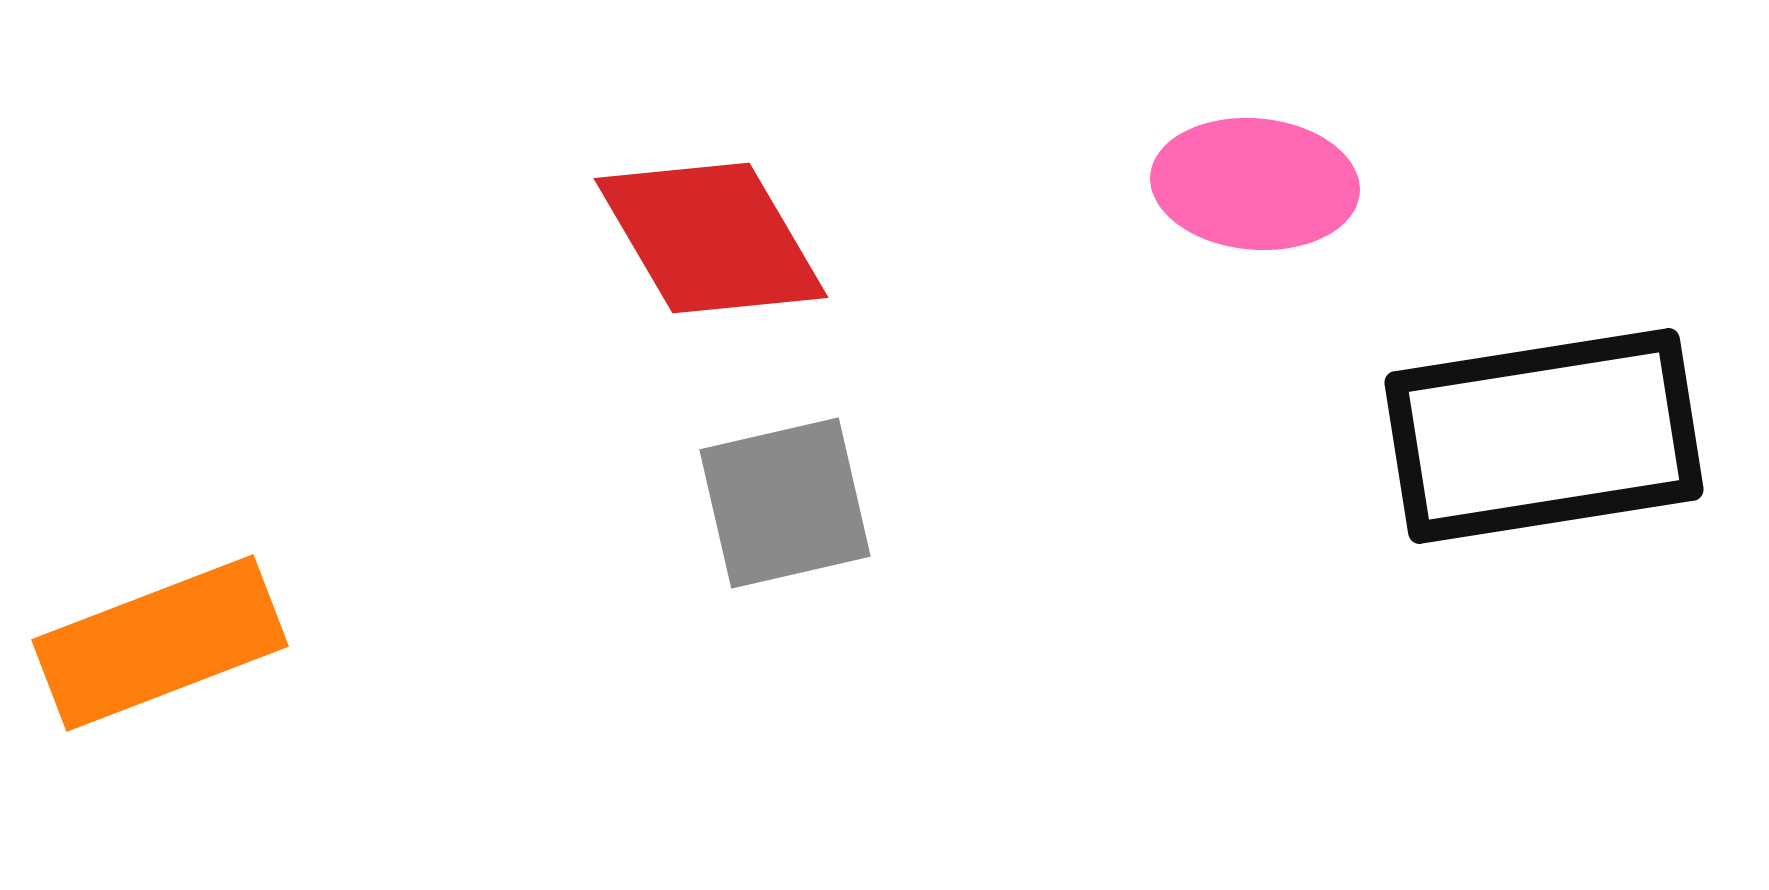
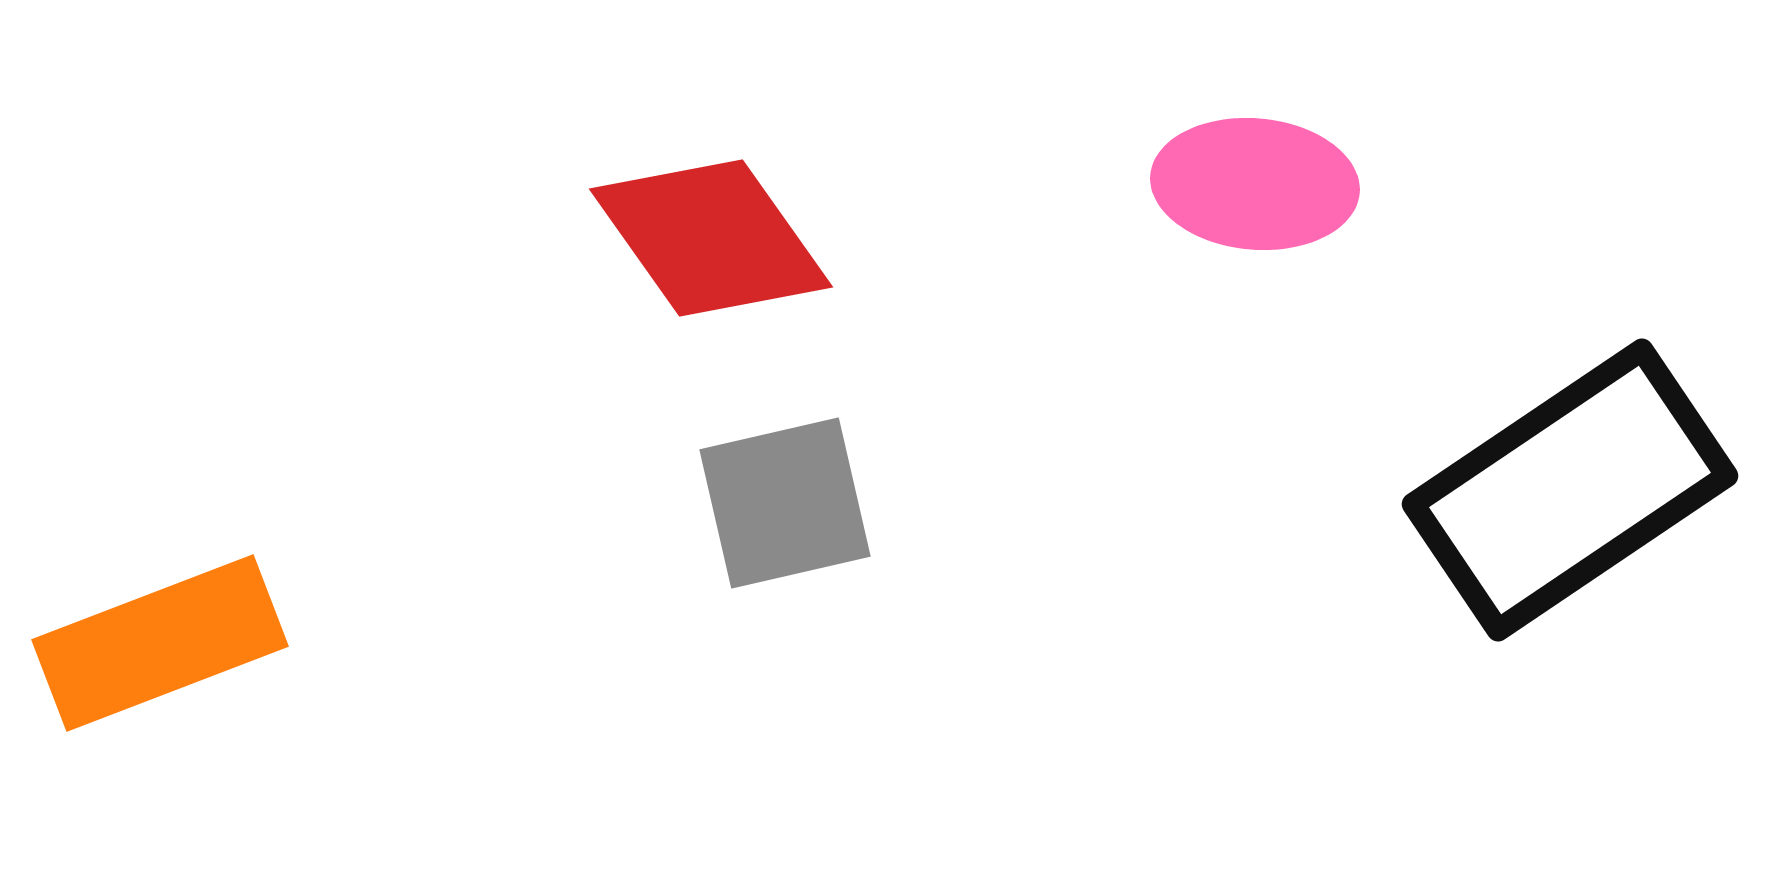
red diamond: rotated 5 degrees counterclockwise
black rectangle: moved 26 px right, 54 px down; rotated 25 degrees counterclockwise
